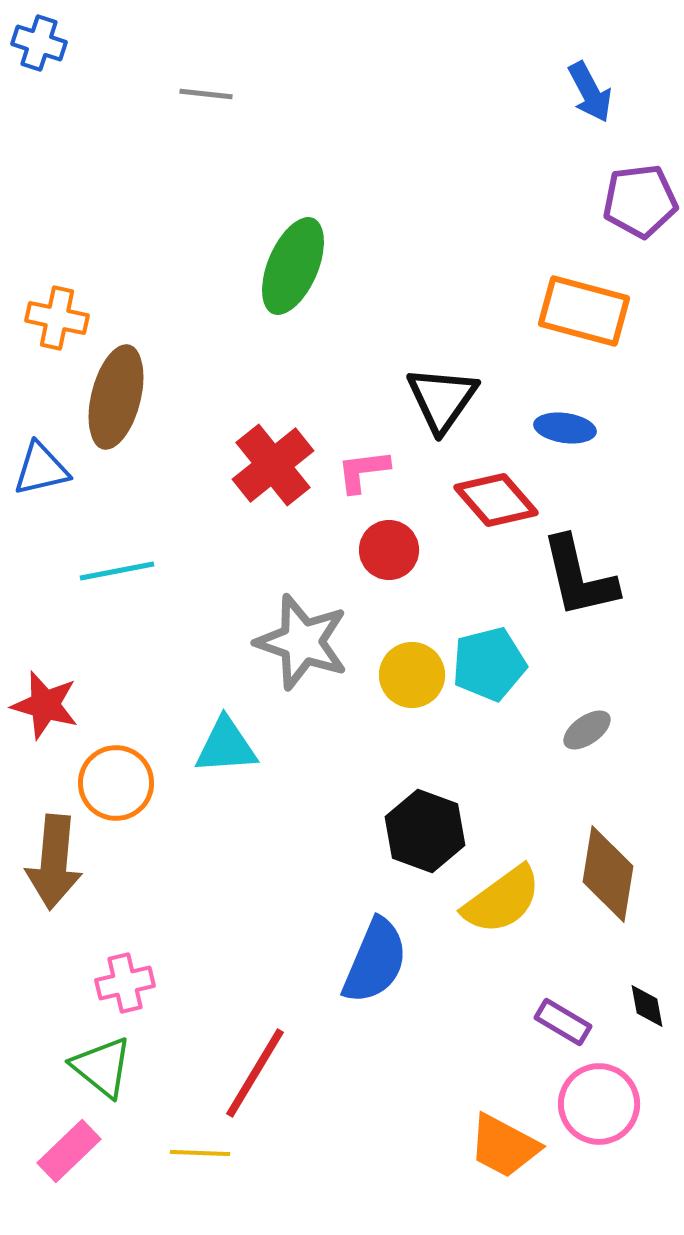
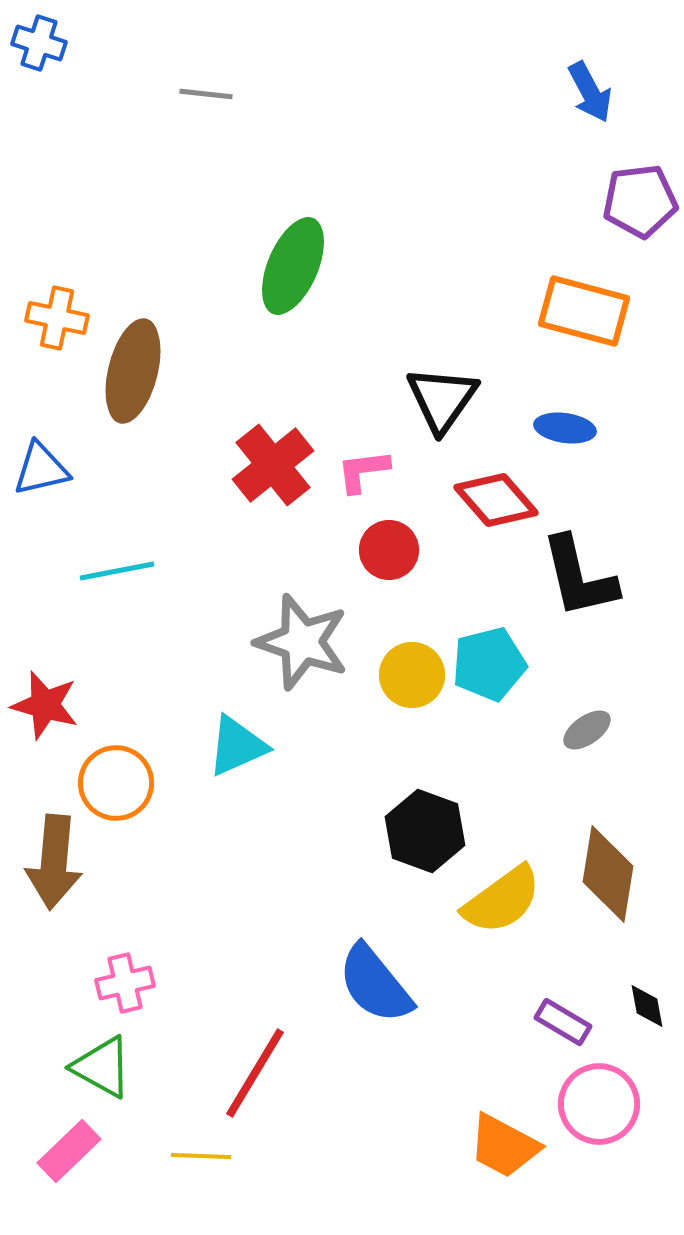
brown ellipse: moved 17 px right, 26 px up
cyan triangle: moved 11 px right; rotated 20 degrees counterclockwise
blue semicircle: moved 23 px down; rotated 118 degrees clockwise
green triangle: rotated 10 degrees counterclockwise
yellow line: moved 1 px right, 3 px down
